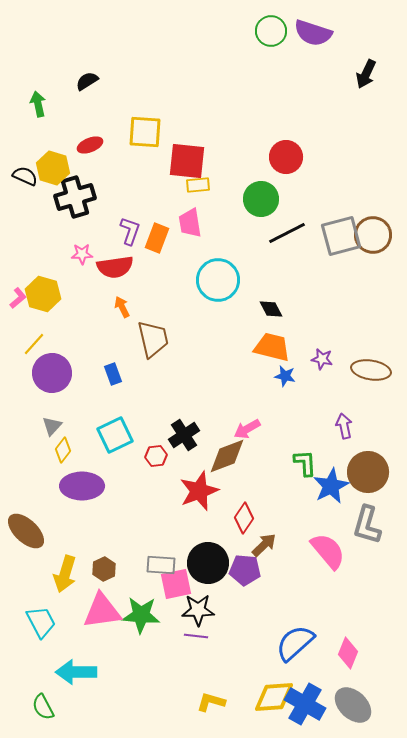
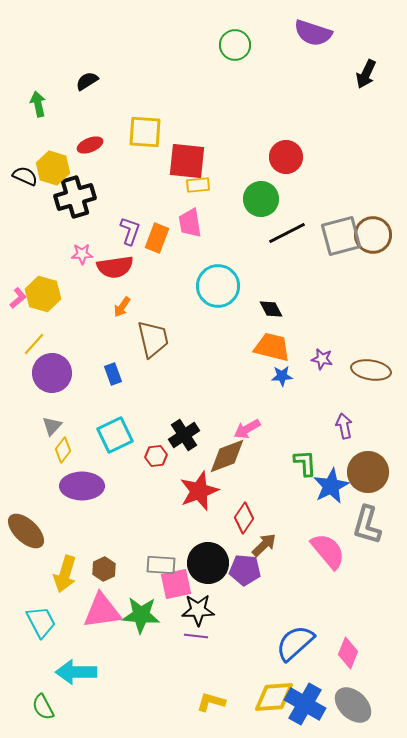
green circle at (271, 31): moved 36 px left, 14 px down
cyan circle at (218, 280): moved 6 px down
orange arrow at (122, 307): rotated 120 degrees counterclockwise
blue star at (285, 376): moved 3 px left; rotated 15 degrees counterclockwise
